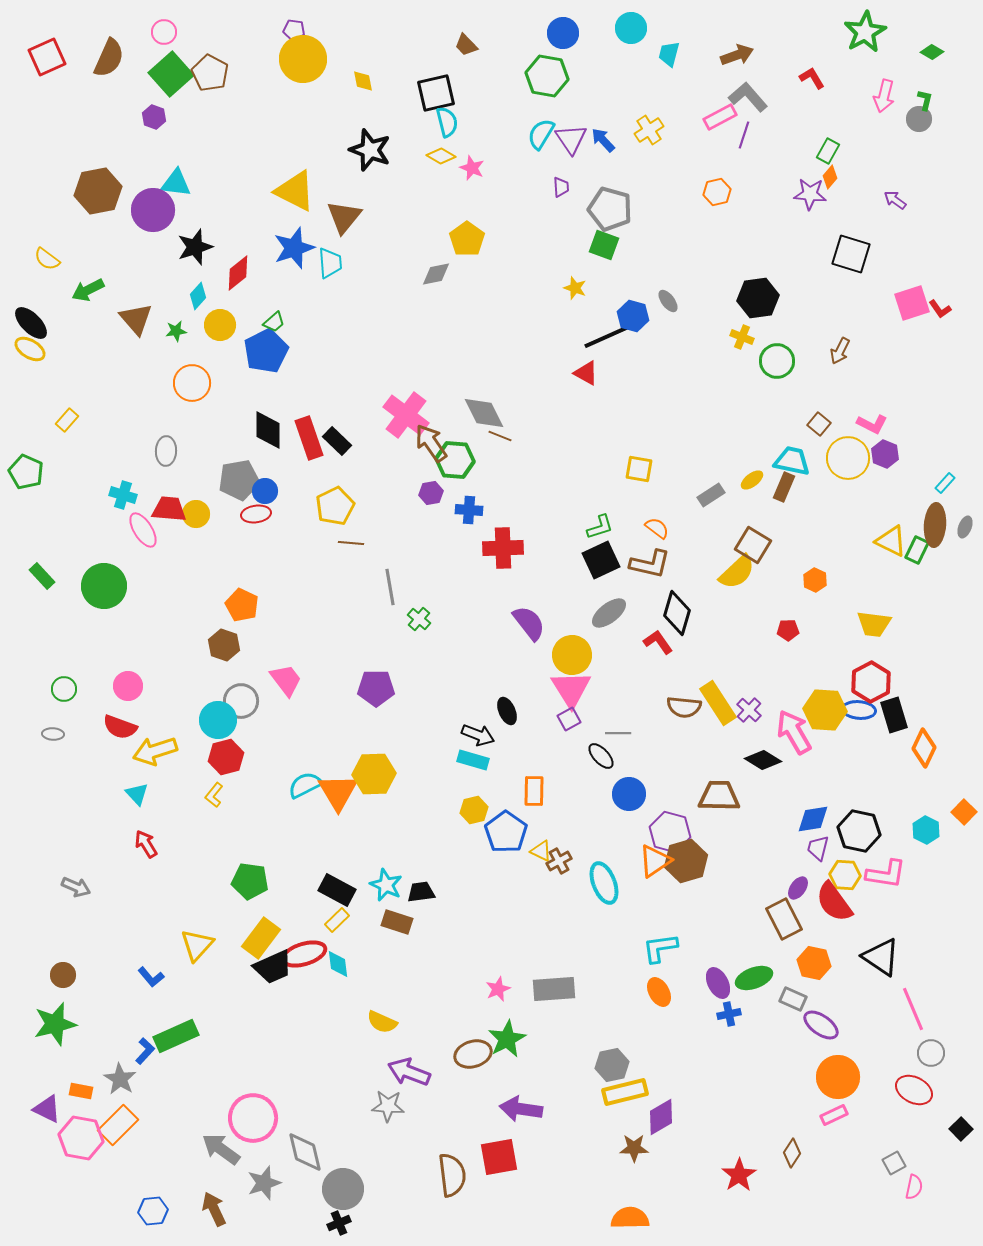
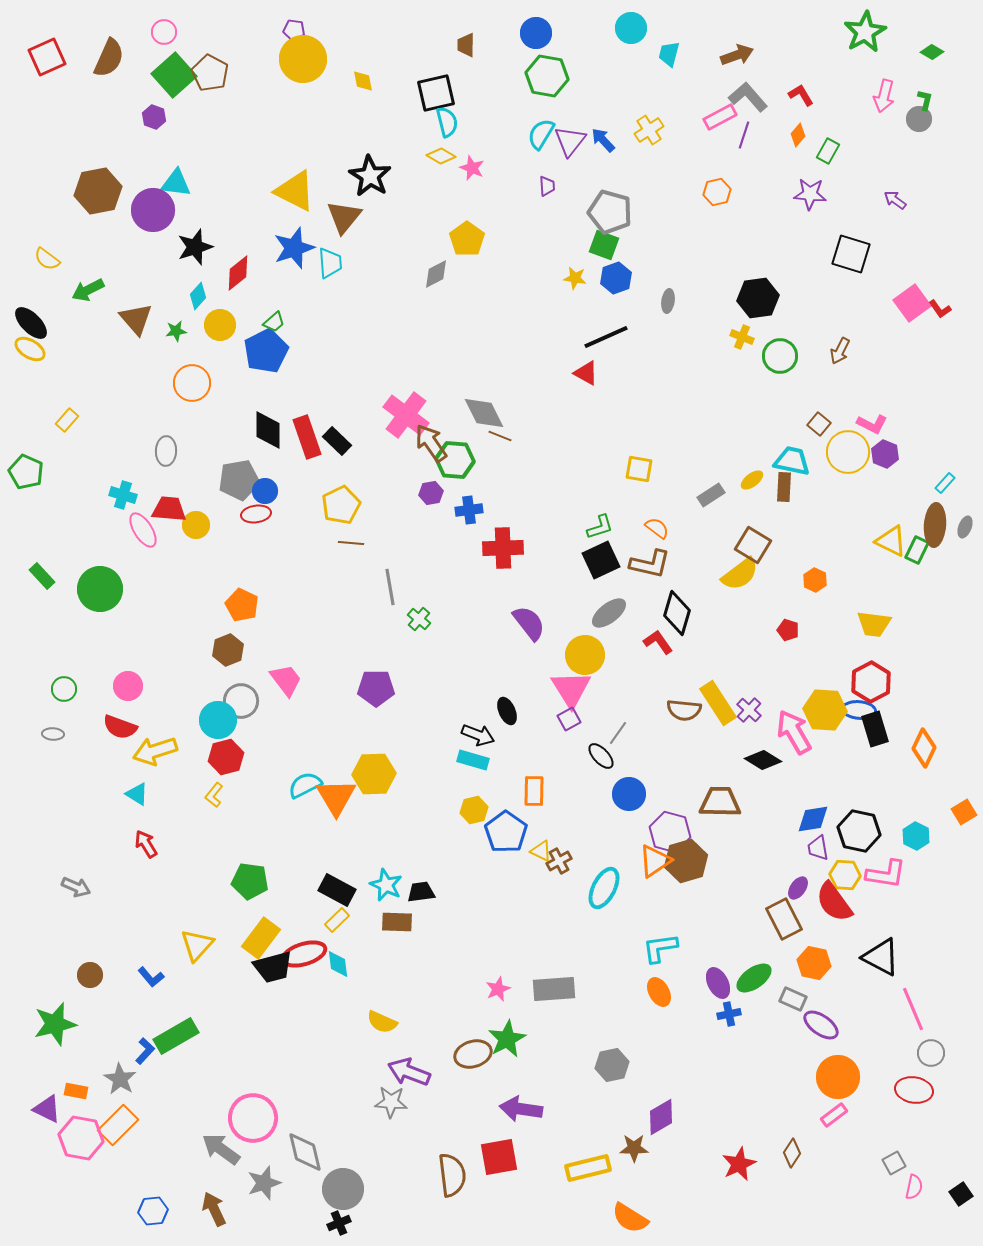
blue circle at (563, 33): moved 27 px left
brown trapezoid at (466, 45): rotated 45 degrees clockwise
green square at (171, 74): moved 3 px right, 1 px down
red L-shape at (812, 78): moved 11 px left, 17 px down
purple triangle at (571, 139): moved 1 px left, 2 px down; rotated 12 degrees clockwise
black star at (370, 150): moved 26 px down; rotated 12 degrees clockwise
orange diamond at (830, 177): moved 32 px left, 42 px up
purple trapezoid at (561, 187): moved 14 px left, 1 px up
gray pentagon at (610, 209): moved 3 px down
gray diamond at (436, 274): rotated 16 degrees counterclockwise
yellow star at (575, 288): moved 10 px up; rotated 10 degrees counterclockwise
gray ellipse at (668, 301): rotated 45 degrees clockwise
pink square at (912, 303): rotated 18 degrees counterclockwise
blue hexagon at (633, 316): moved 17 px left, 38 px up; rotated 24 degrees clockwise
green circle at (777, 361): moved 3 px right, 5 px up
red rectangle at (309, 438): moved 2 px left, 1 px up
yellow circle at (848, 458): moved 6 px up
brown rectangle at (784, 487): rotated 20 degrees counterclockwise
yellow pentagon at (335, 506): moved 6 px right, 1 px up
blue cross at (469, 510): rotated 12 degrees counterclockwise
yellow circle at (196, 514): moved 11 px down
yellow semicircle at (737, 572): moved 3 px right, 2 px down; rotated 6 degrees clockwise
green circle at (104, 586): moved 4 px left, 3 px down
red pentagon at (788, 630): rotated 20 degrees clockwise
brown hexagon at (224, 645): moved 4 px right, 5 px down; rotated 20 degrees clockwise
yellow circle at (572, 655): moved 13 px right
brown semicircle at (684, 707): moved 3 px down
black rectangle at (894, 715): moved 19 px left, 14 px down
gray line at (618, 733): rotated 55 degrees counterclockwise
orange triangle at (338, 792): moved 2 px left, 5 px down
cyan triangle at (137, 794): rotated 15 degrees counterclockwise
brown trapezoid at (719, 796): moved 1 px right, 6 px down
orange square at (964, 812): rotated 15 degrees clockwise
cyan hexagon at (926, 830): moved 10 px left, 6 px down
purple trapezoid at (818, 848): rotated 24 degrees counterclockwise
cyan ellipse at (604, 883): moved 5 px down; rotated 48 degrees clockwise
brown rectangle at (397, 922): rotated 16 degrees counterclockwise
black triangle at (881, 957): rotated 6 degrees counterclockwise
black trapezoid at (273, 967): rotated 9 degrees clockwise
brown circle at (63, 975): moved 27 px right
green ellipse at (754, 978): rotated 15 degrees counterclockwise
green rectangle at (176, 1036): rotated 6 degrees counterclockwise
red ellipse at (914, 1090): rotated 18 degrees counterclockwise
orange rectangle at (81, 1091): moved 5 px left
yellow rectangle at (625, 1092): moved 37 px left, 76 px down
gray star at (388, 1106): moved 3 px right, 4 px up
pink rectangle at (834, 1115): rotated 12 degrees counterclockwise
black square at (961, 1129): moved 65 px down; rotated 10 degrees clockwise
red star at (739, 1175): moved 11 px up; rotated 8 degrees clockwise
orange semicircle at (630, 1218): rotated 147 degrees counterclockwise
